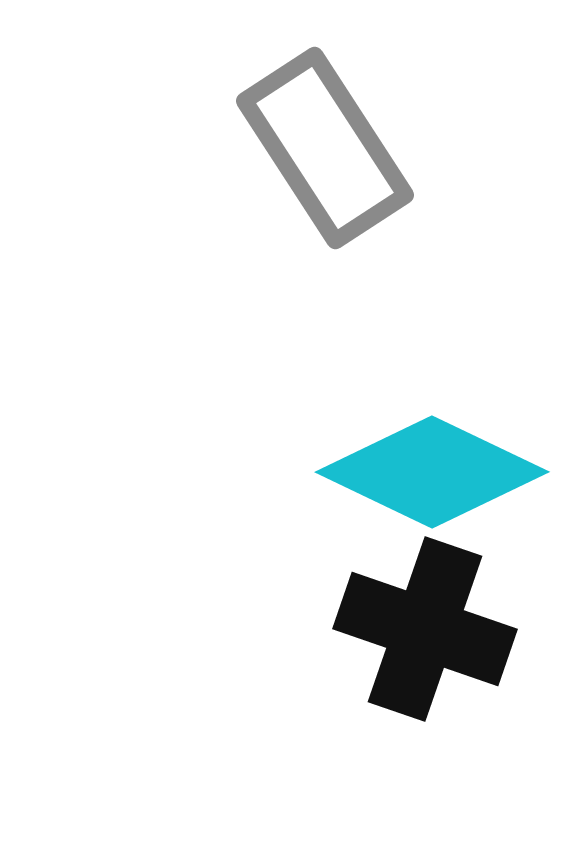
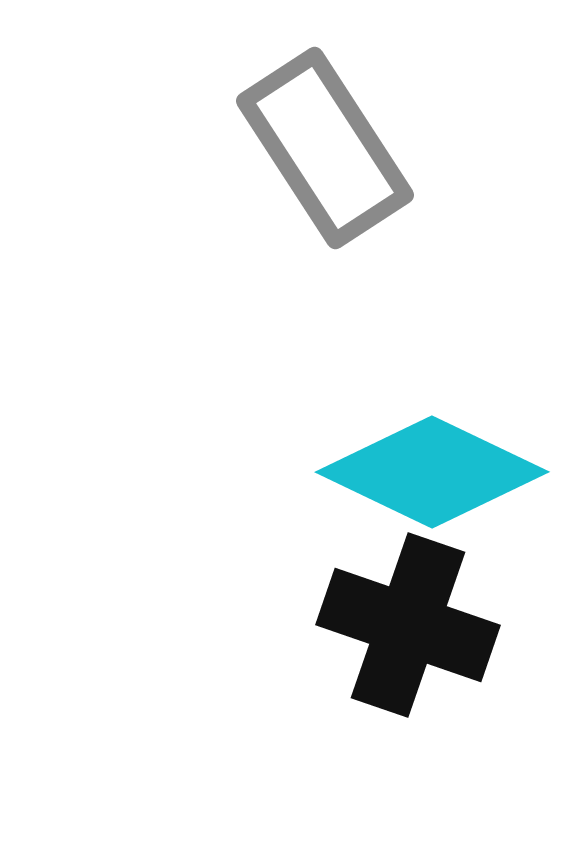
black cross: moved 17 px left, 4 px up
